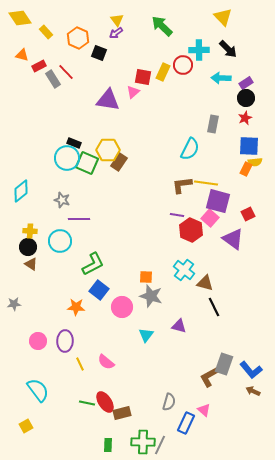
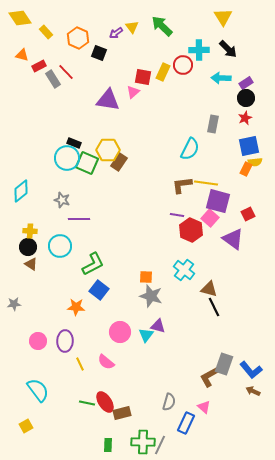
yellow triangle at (223, 17): rotated 12 degrees clockwise
yellow triangle at (117, 20): moved 15 px right, 7 px down
blue square at (249, 146): rotated 15 degrees counterclockwise
cyan circle at (60, 241): moved 5 px down
brown triangle at (205, 283): moved 4 px right, 6 px down
pink circle at (122, 307): moved 2 px left, 25 px down
purple triangle at (179, 326): moved 21 px left
pink triangle at (204, 410): moved 3 px up
